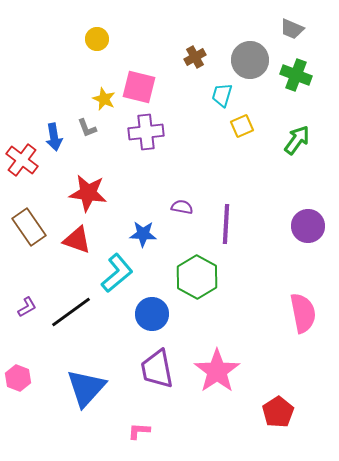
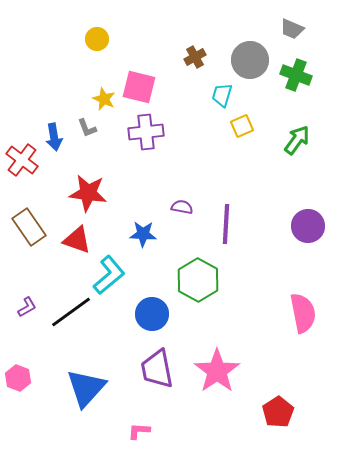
cyan L-shape: moved 8 px left, 2 px down
green hexagon: moved 1 px right, 3 px down
